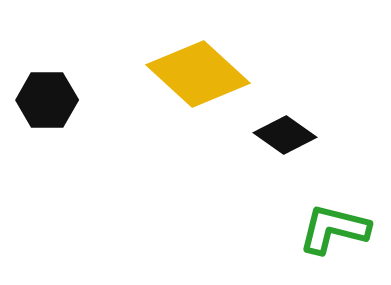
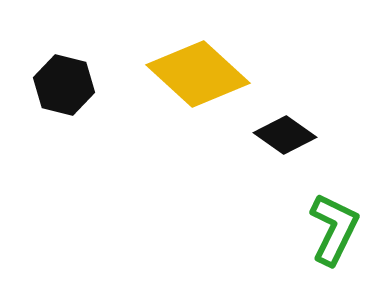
black hexagon: moved 17 px right, 15 px up; rotated 14 degrees clockwise
green L-shape: rotated 102 degrees clockwise
